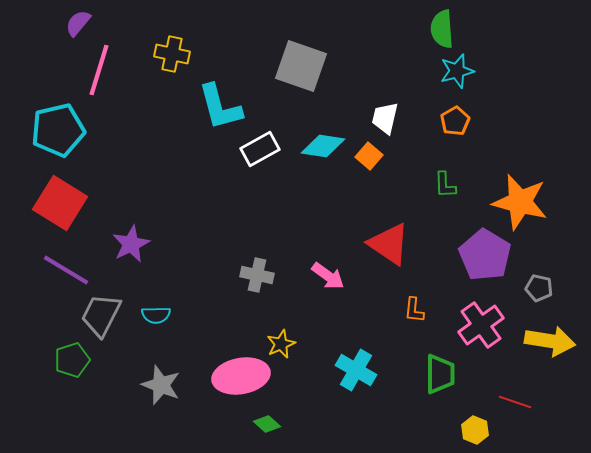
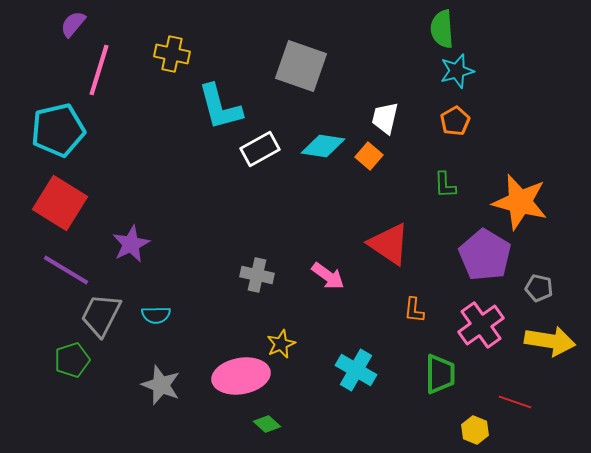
purple semicircle: moved 5 px left, 1 px down
